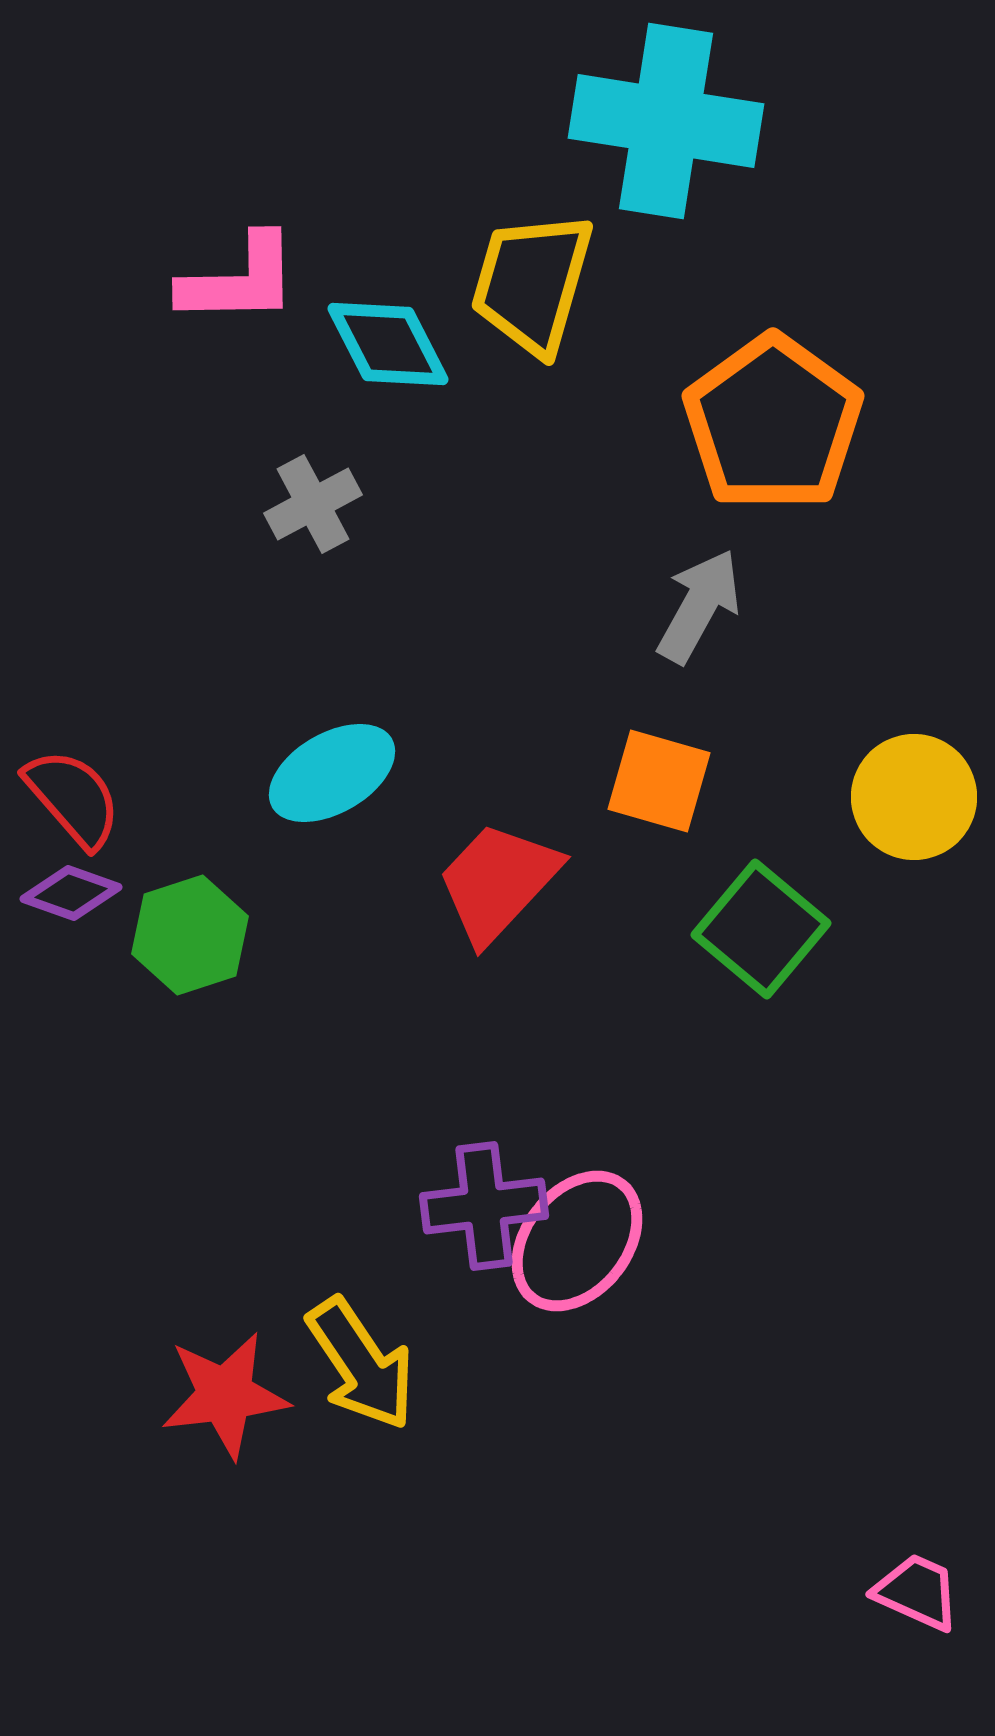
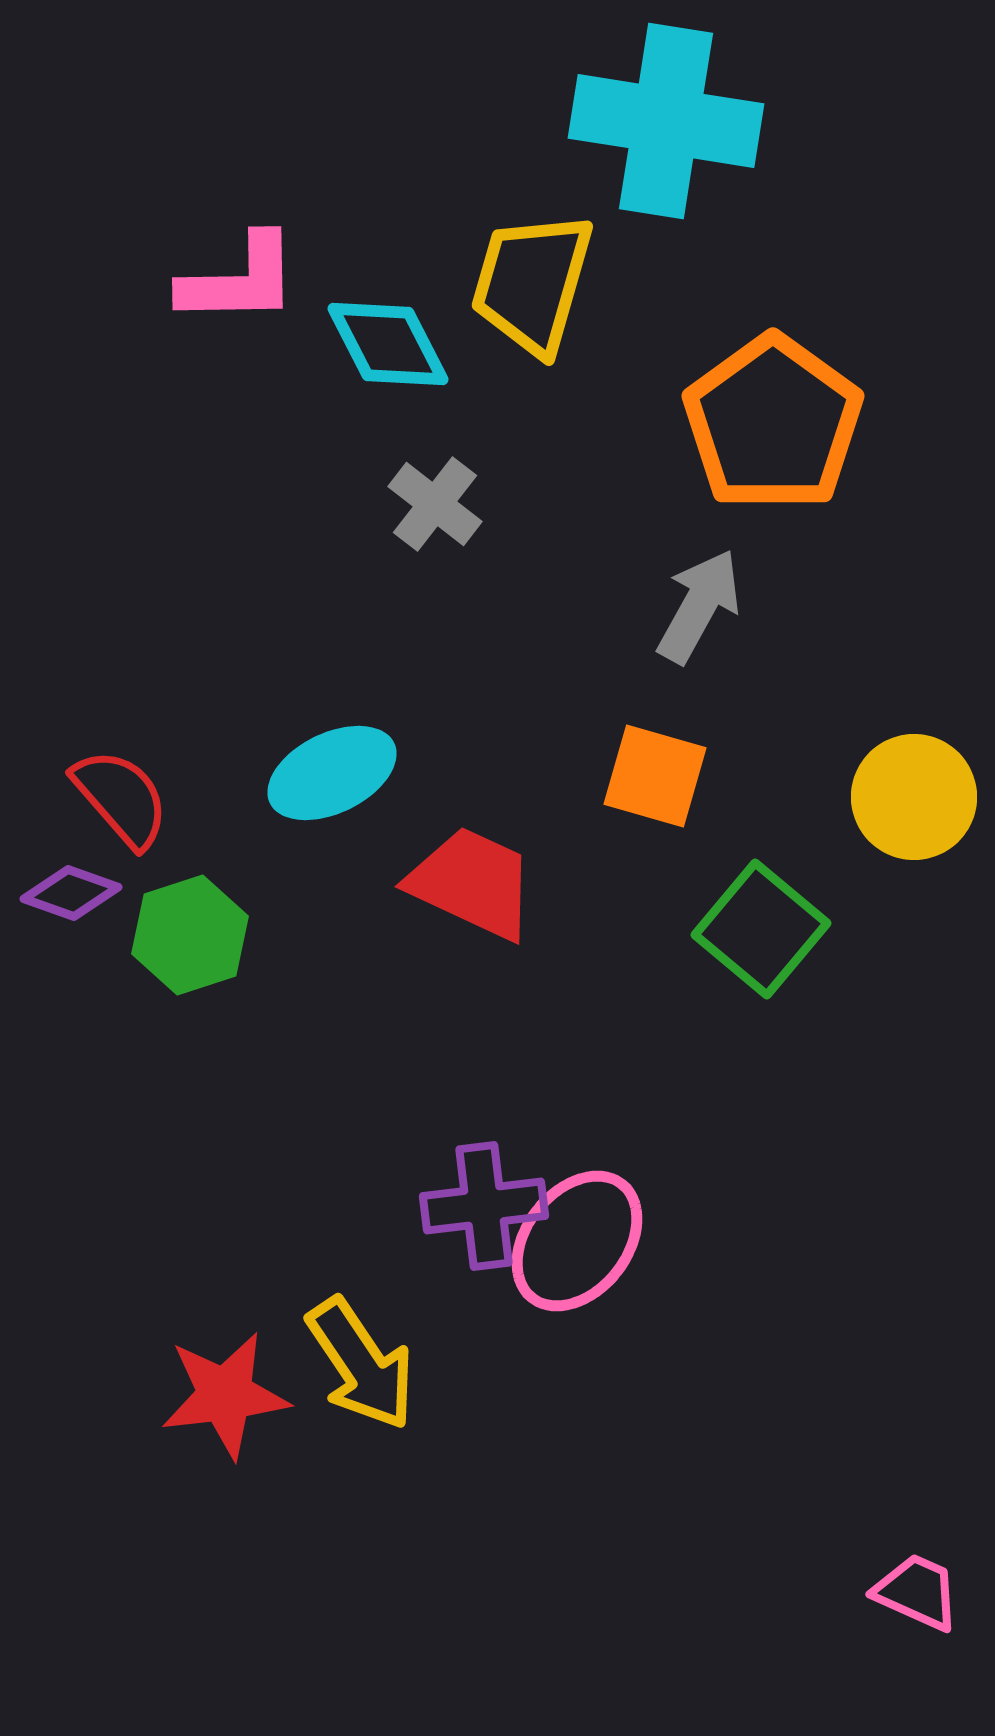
gray cross: moved 122 px right; rotated 24 degrees counterclockwise
cyan ellipse: rotated 4 degrees clockwise
orange square: moved 4 px left, 5 px up
red semicircle: moved 48 px right
red trapezoid: moved 26 px left, 1 px down; rotated 72 degrees clockwise
